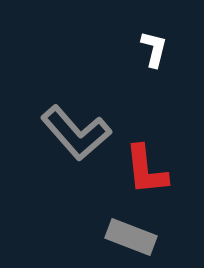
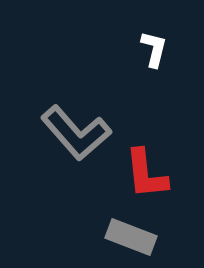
red L-shape: moved 4 px down
